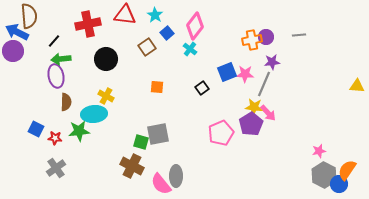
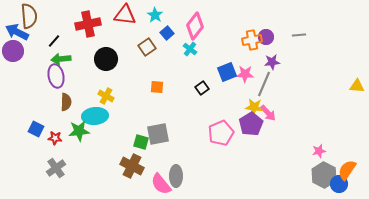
cyan ellipse at (94, 114): moved 1 px right, 2 px down
